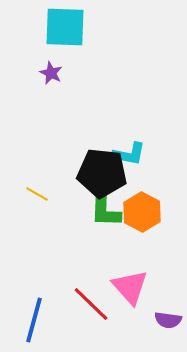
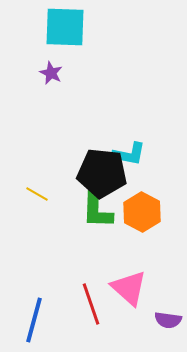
green L-shape: moved 8 px left, 1 px down
pink triangle: moved 1 px left, 1 px down; rotated 6 degrees counterclockwise
red line: rotated 27 degrees clockwise
